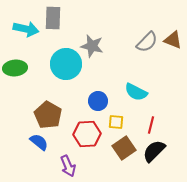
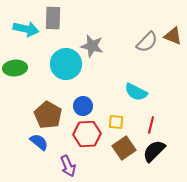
brown triangle: moved 4 px up
blue circle: moved 15 px left, 5 px down
